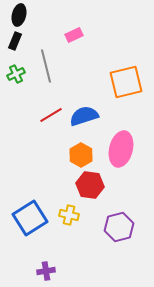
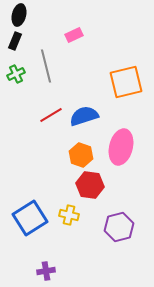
pink ellipse: moved 2 px up
orange hexagon: rotated 10 degrees counterclockwise
